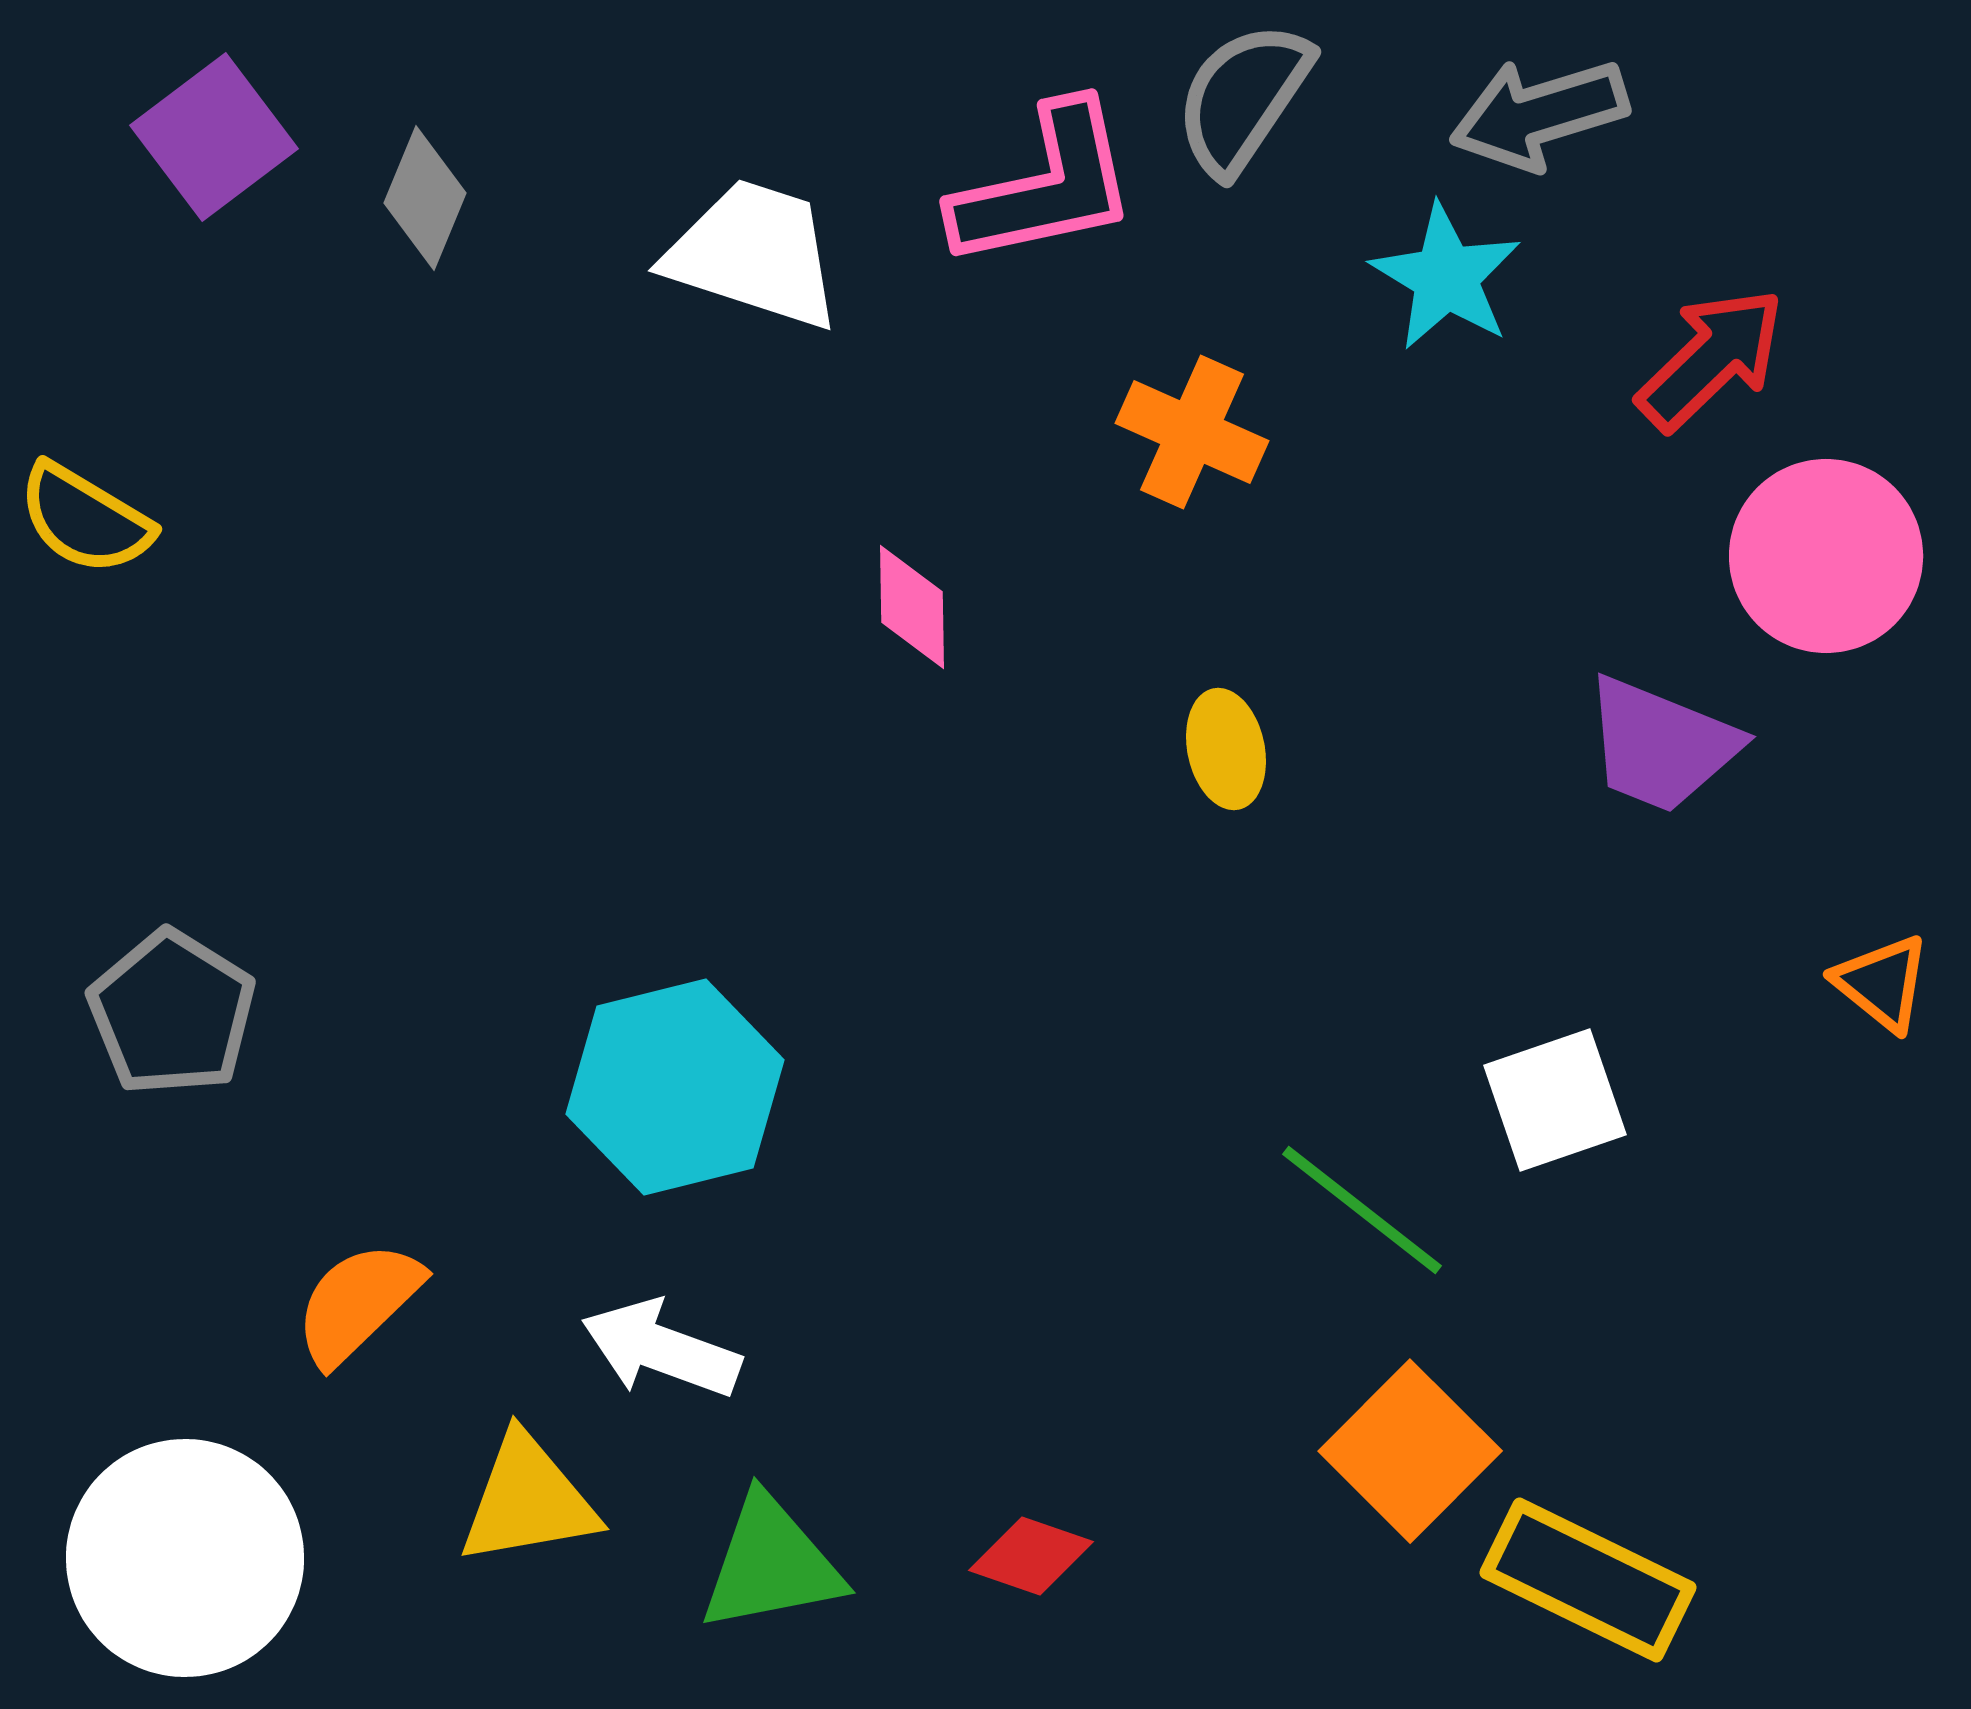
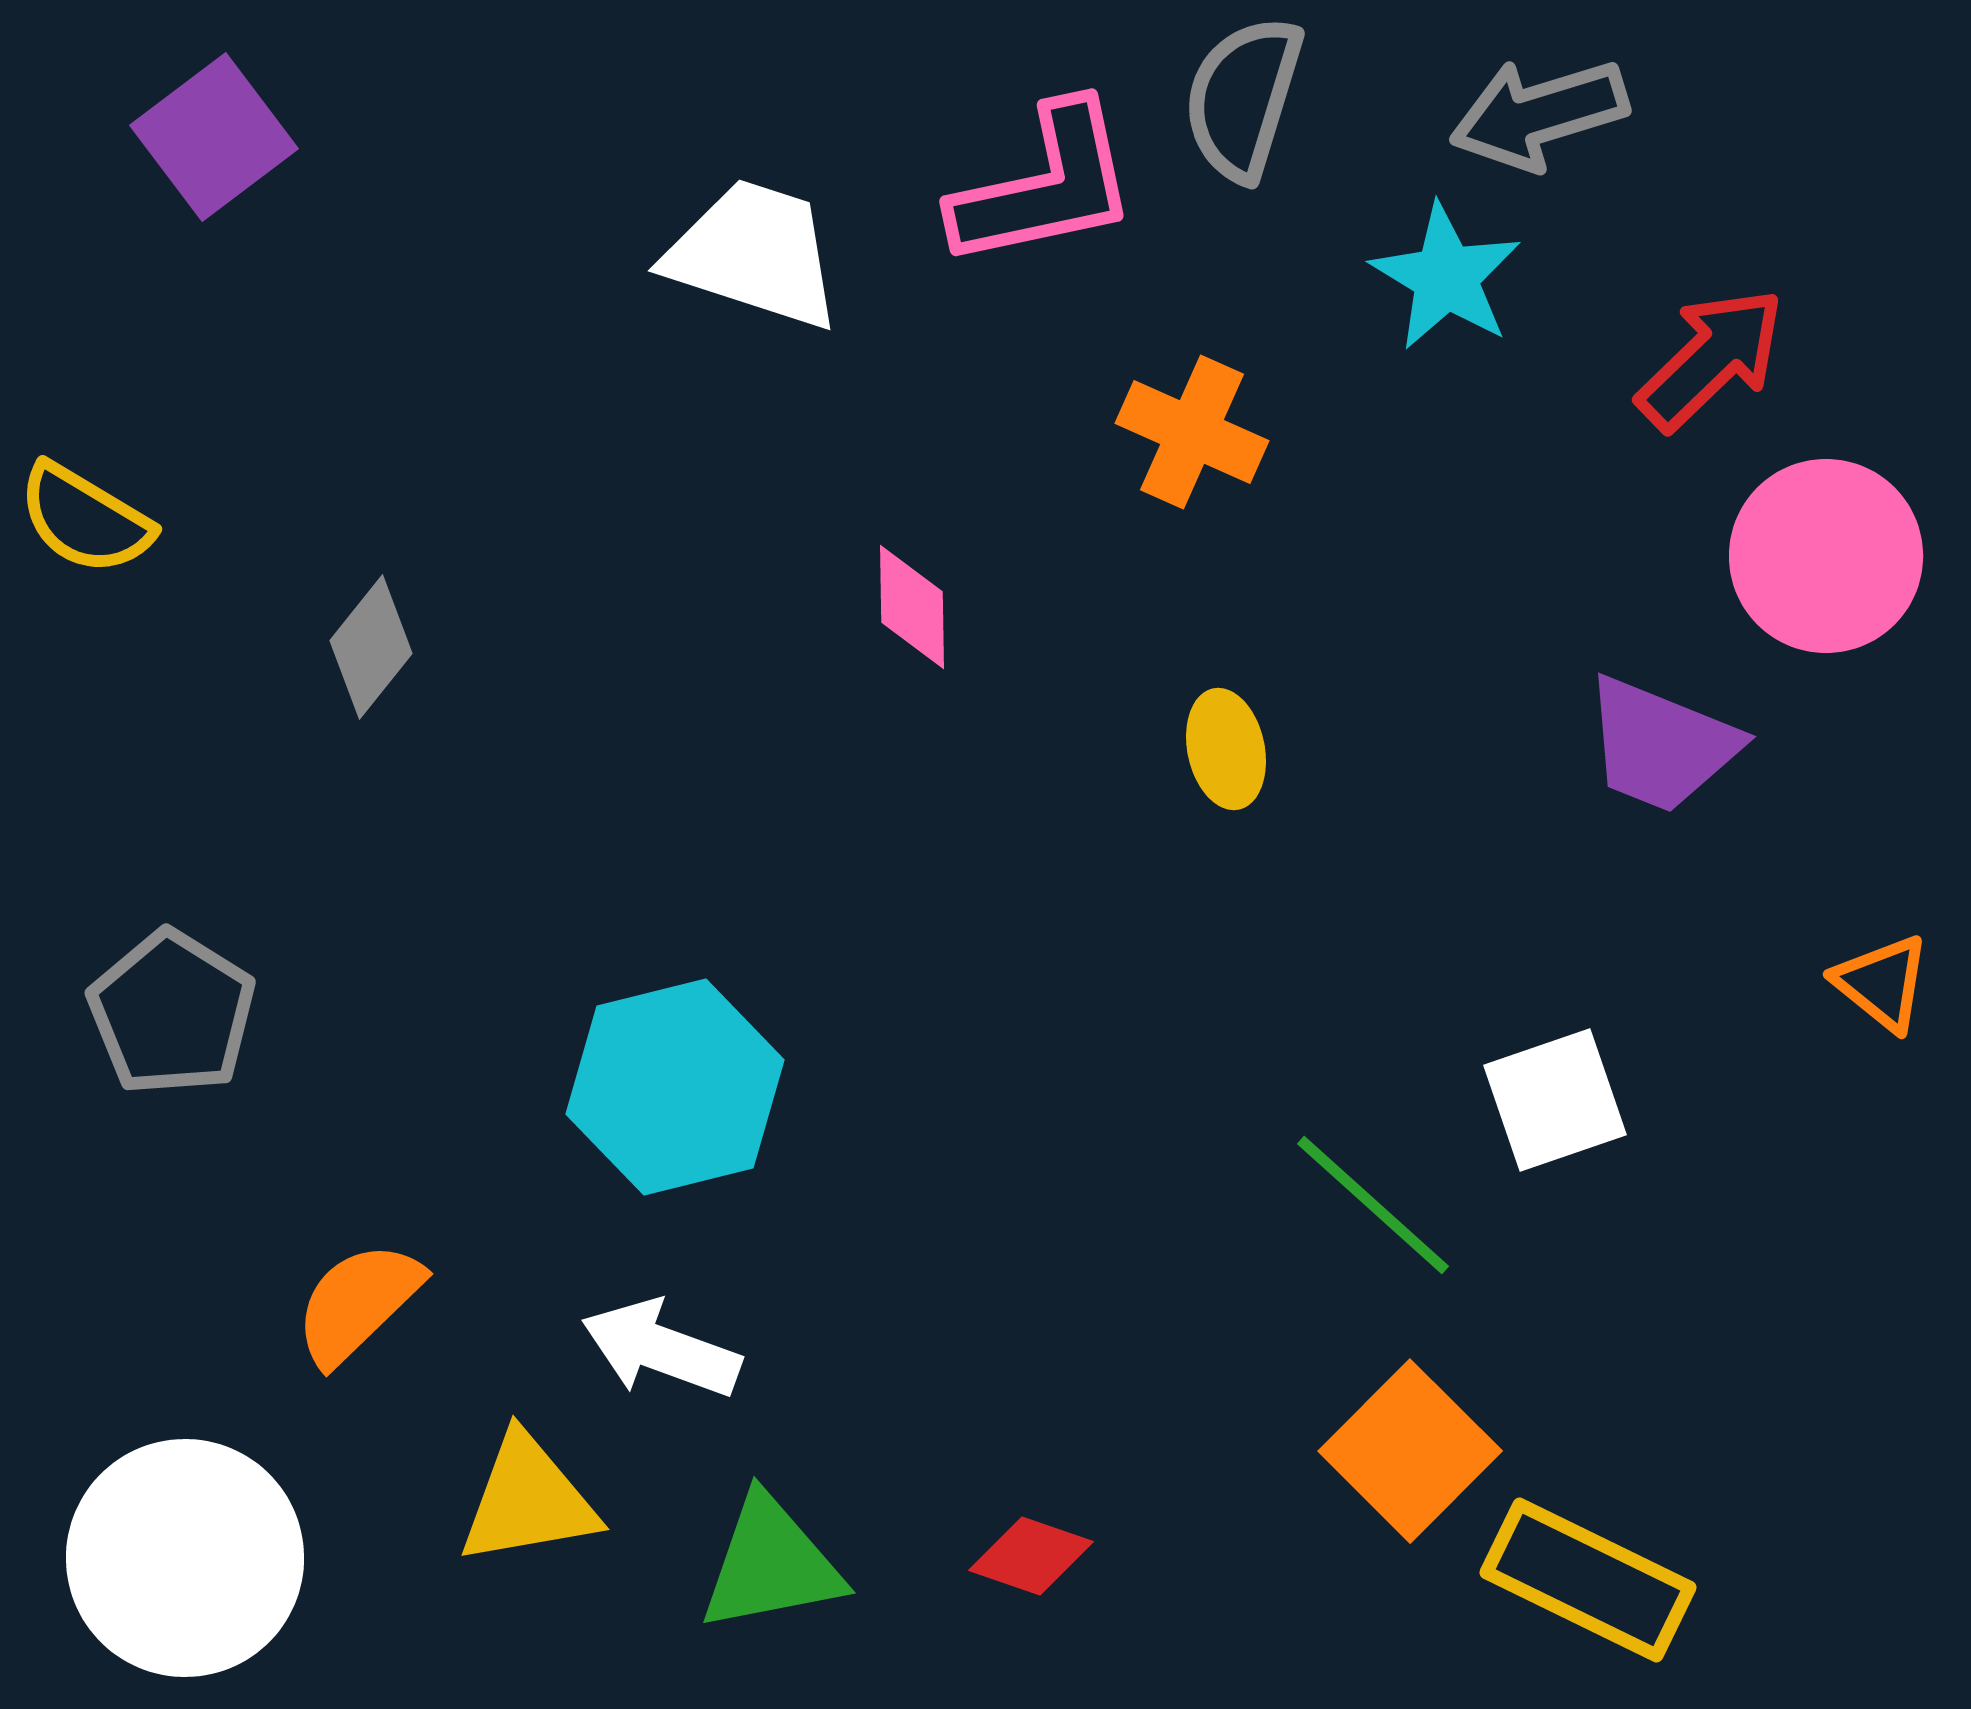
gray semicircle: rotated 17 degrees counterclockwise
gray diamond: moved 54 px left, 449 px down; rotated 16 degrees clockwise
green line: moved 11 px right, 5 px up; rotated 4 degrees clockwise
